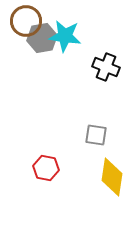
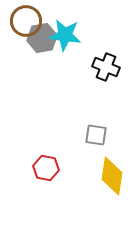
cyan star: moved 1 px up
yellow diamond: moved 1 px up
